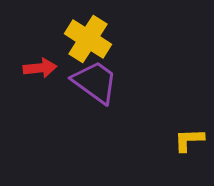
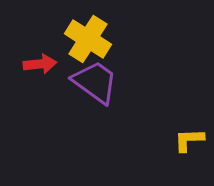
red arrow: moved 4 px up
